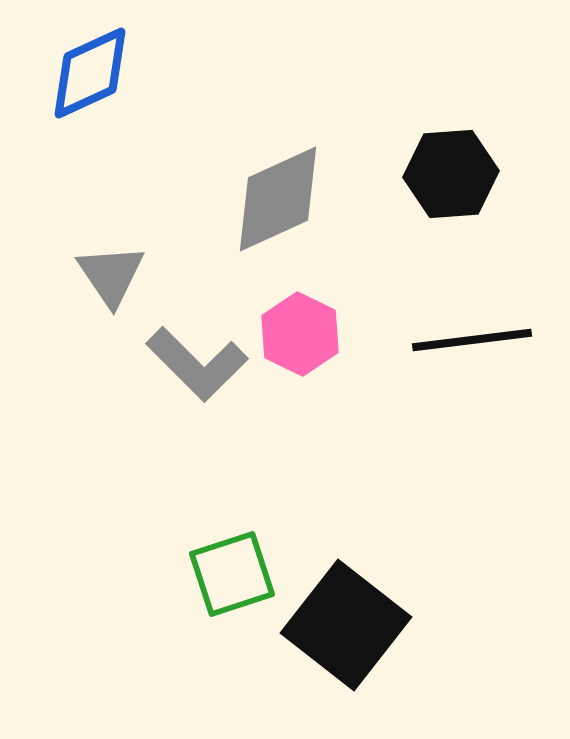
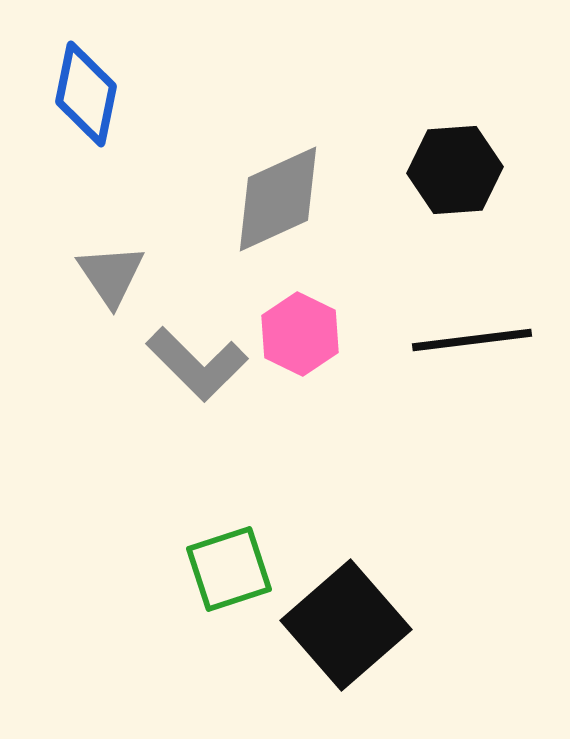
blue diamond: moved 4 px left, 21 px down; rotated 54 degrees counterclockwise
black hexagon: moved 4 px right, 4 px up
green square: moved 3 px left, 5 px up
black square: rotated 11 degrees clockwise
